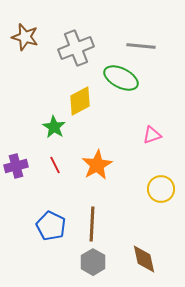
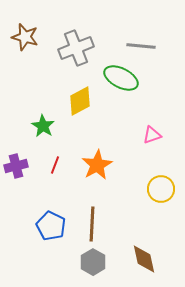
green star: moved 11 px left, 1 px up
red line: rotated 48 degrees clockwise
